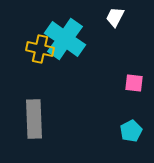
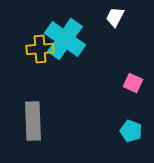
yellow cross: rotated 16 degrees counterclockwise
pink square: moved 1 px left; rotated 18 degrees clockwise
gray rectangle: moved 1 px left, 2 px down
cyan pentagon: rotated 25 degrees counterclockwise
